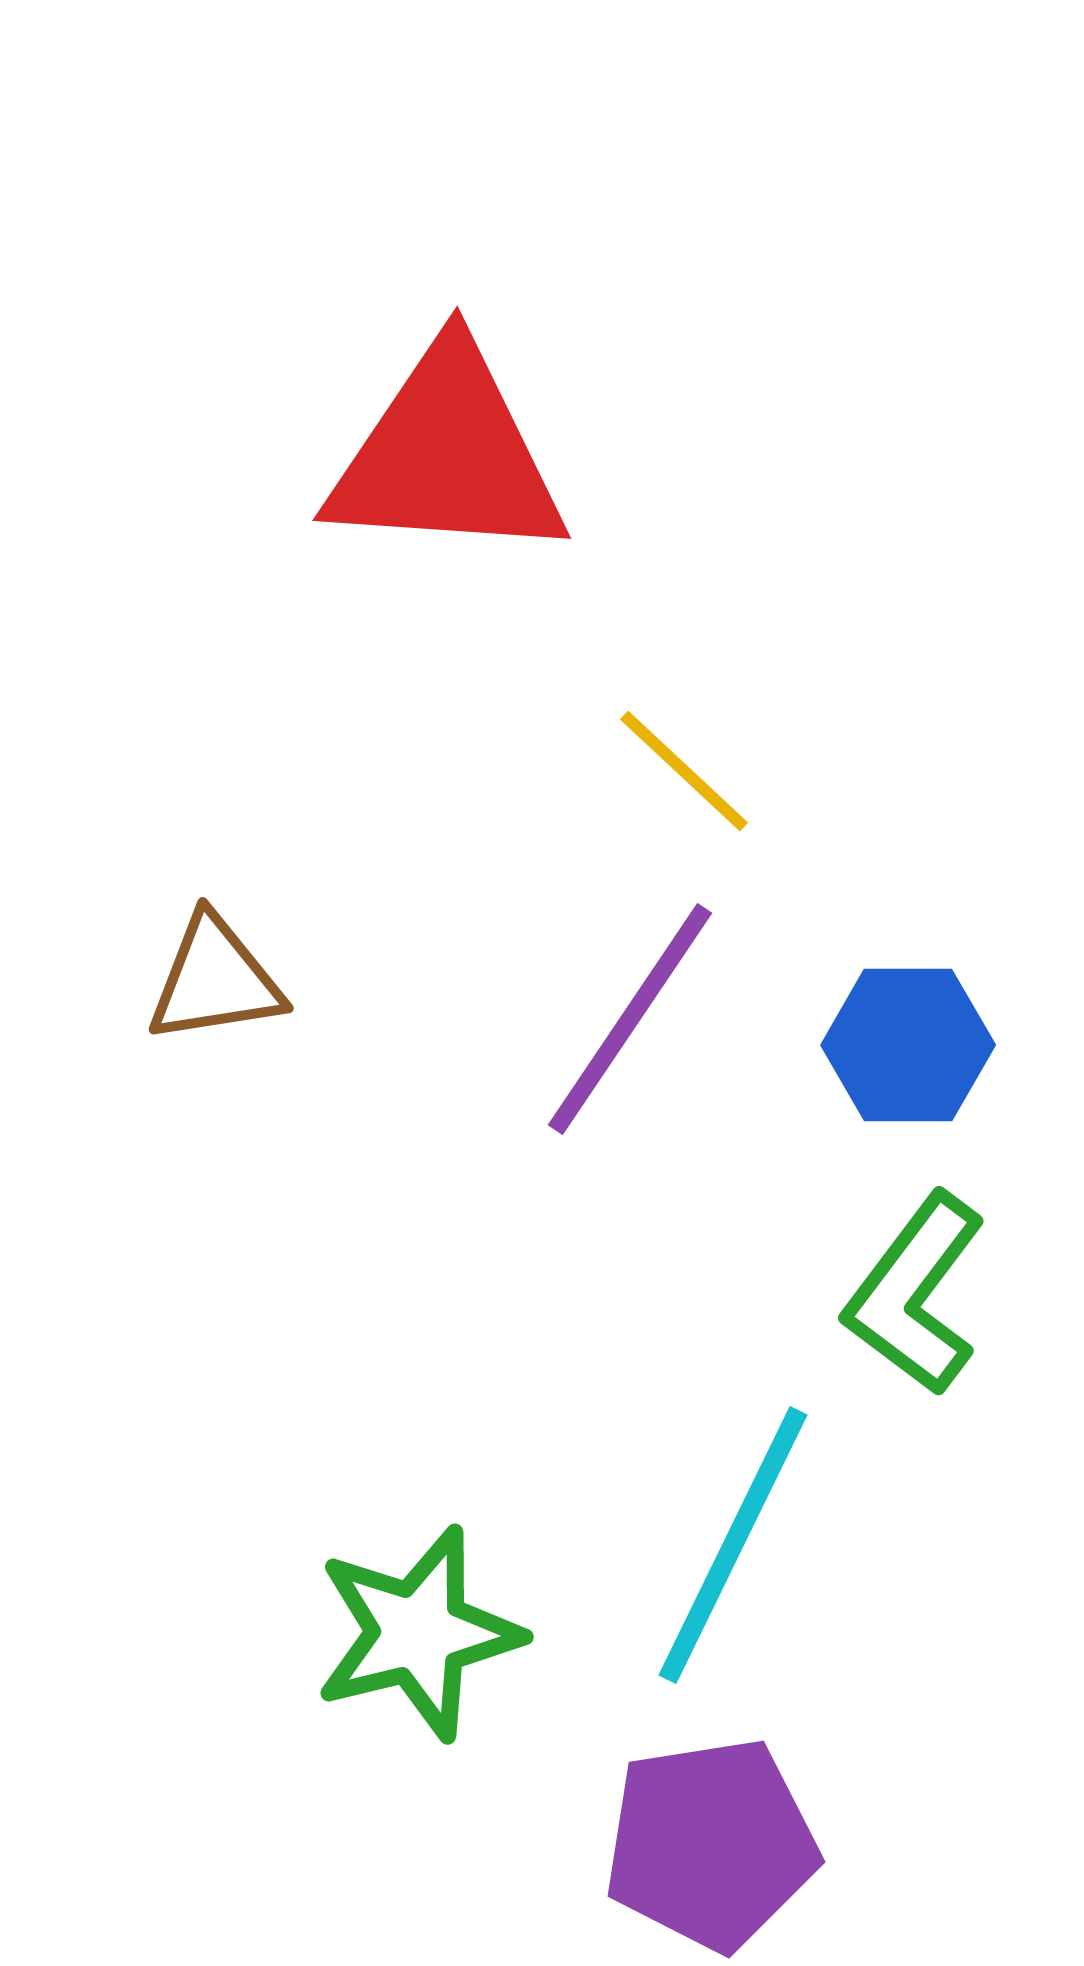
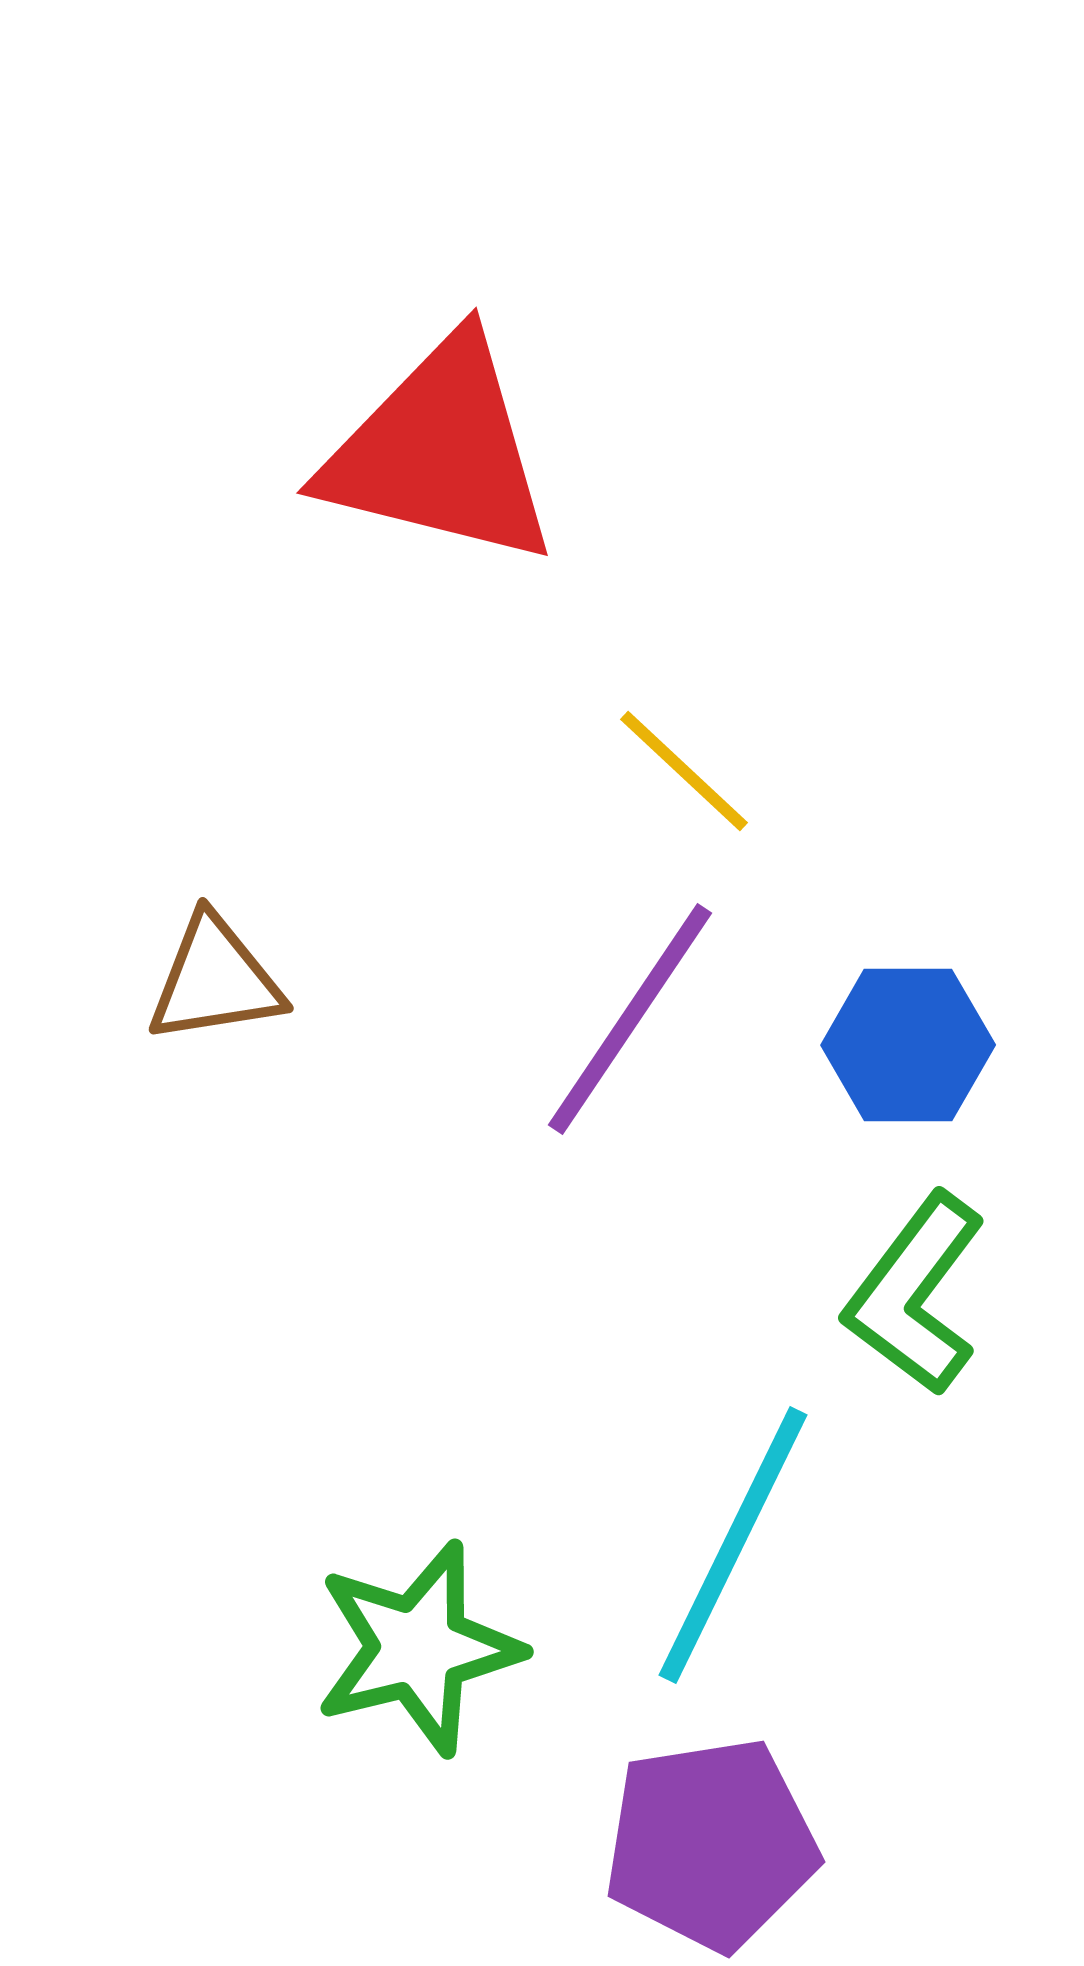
red triangle: moved 7 px left, 3 px up; rotated 10 degrees clockwise
green star: moved 15 px down
